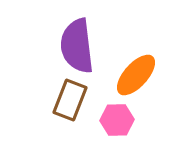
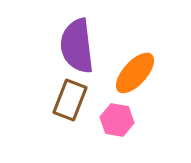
orange ellipse: moved 1 px left, 2 px up
pink hexagon: rotated 12 degrees clockwise
